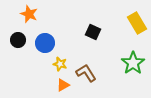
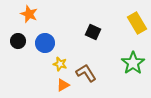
black circle: moved 1 px down
